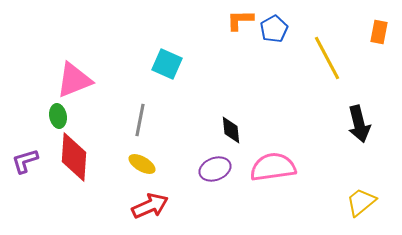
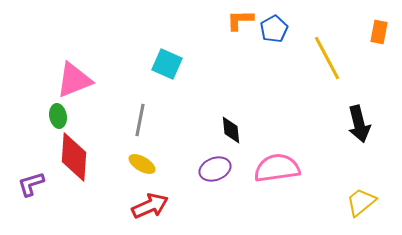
purple L-shape: moved 6 px right, 23 px down
pink semicircle: moved 4 px right, 1 px down
